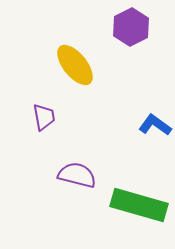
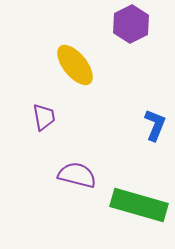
purple hexagon: moved 3 px up
blue L-shape: rotated 76 degrees clockwise
